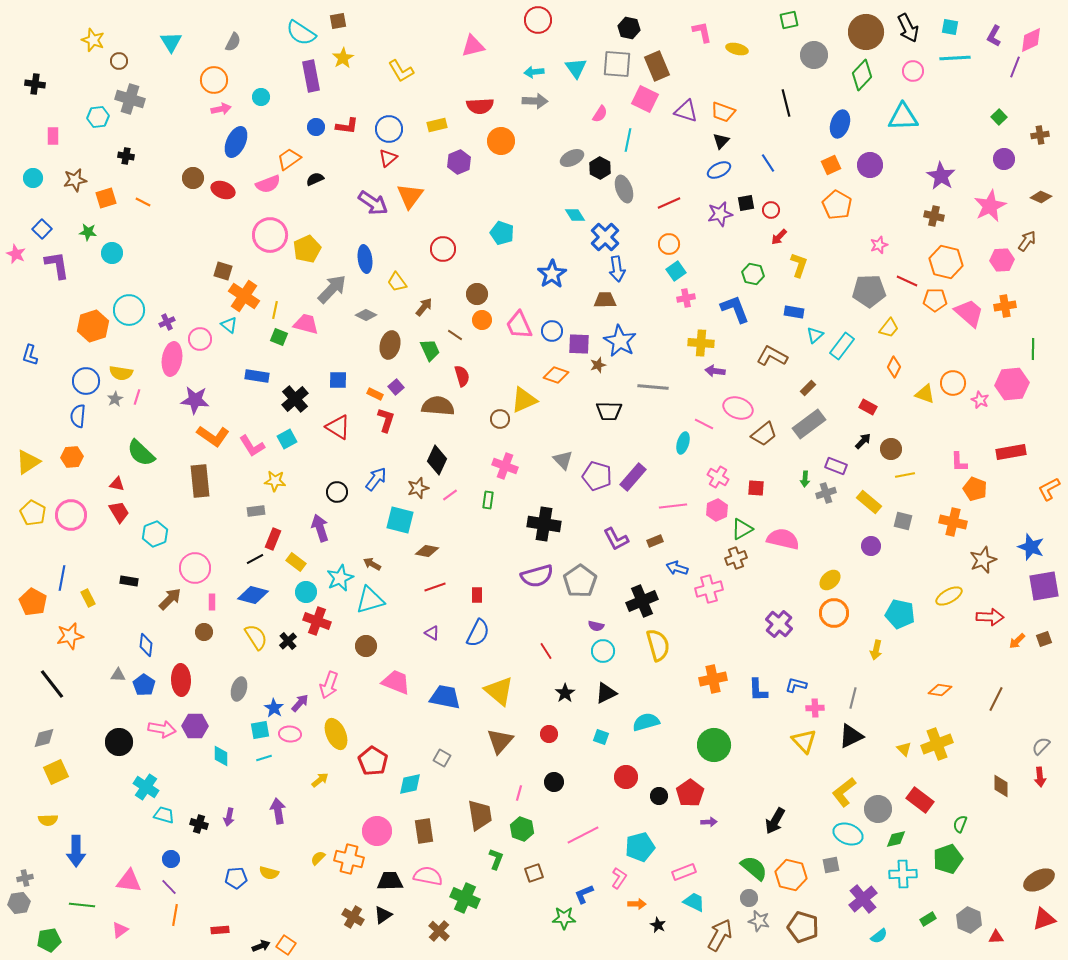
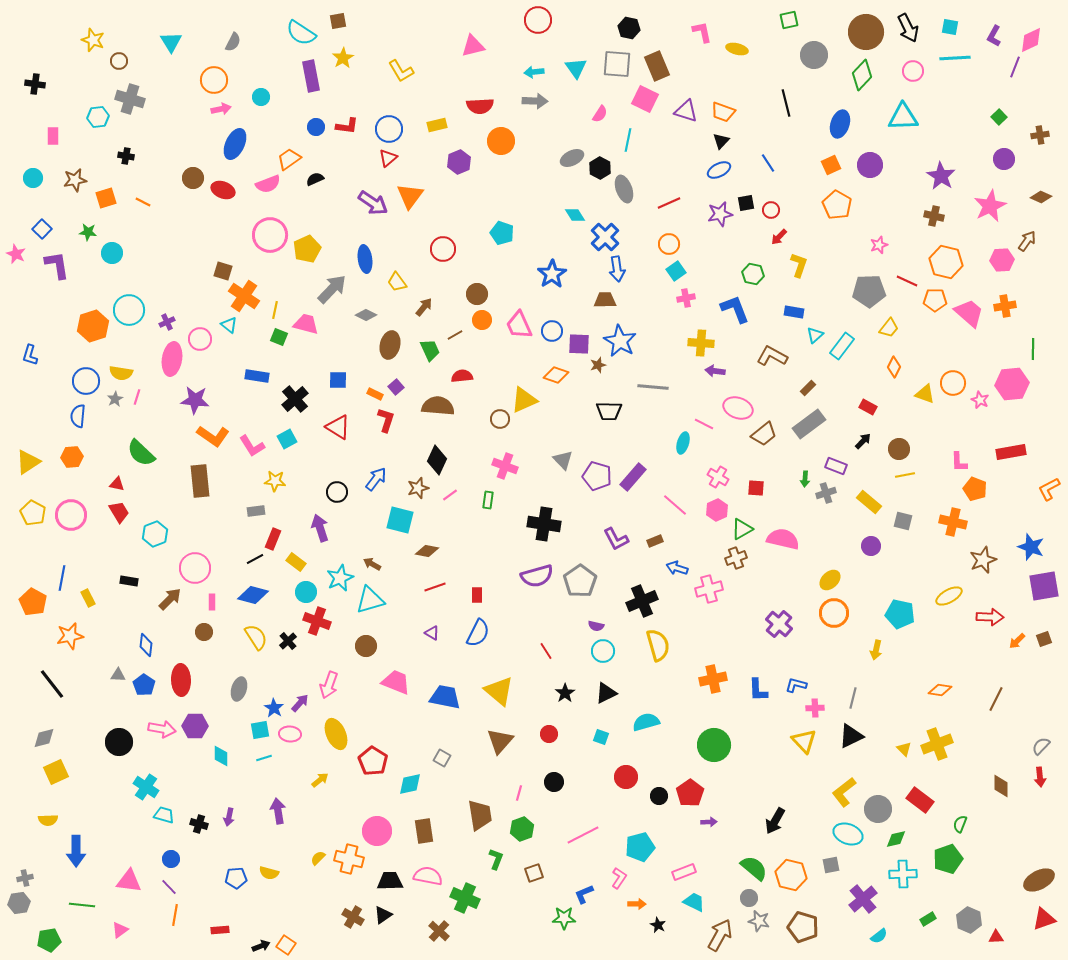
blue ellipse at (236, 142): moved 1 px left, 2 px down
brown line at (455, 335): rotated 63 degrees counterclockwise
red semicircle at (462, 376): rotated 80 degrees counterclockwise
brown circle at (891, 449): moved 8 px right
pink line at (673, 506): moved 2 px right, 1 px up; rotated 48 degrees clockwise
green hexagon at (522, 829): rotated 20 degrees clockwise
